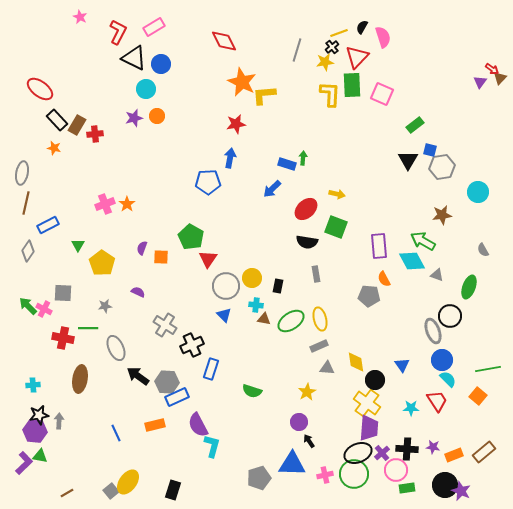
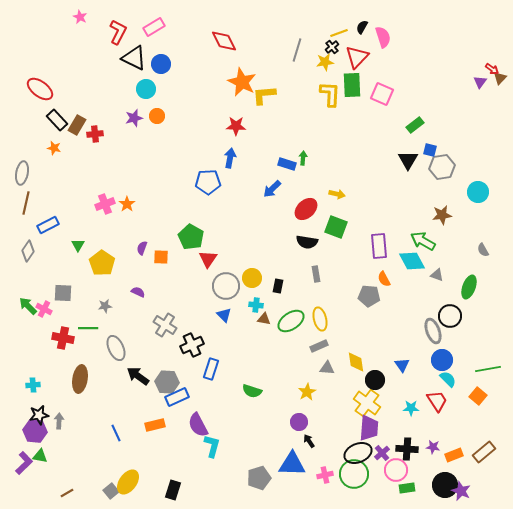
red star at (236, 124): moved 2 px down; rotated 12 degrees clockwise
